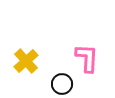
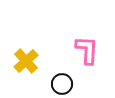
pink L-shape: moved 8 px up
